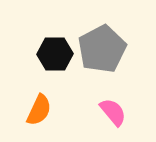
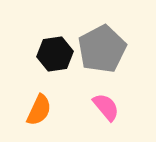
black hexagon: rotated 8 degrees counterclockwise
pink semicircle: moved 7 px left, 5 px up
